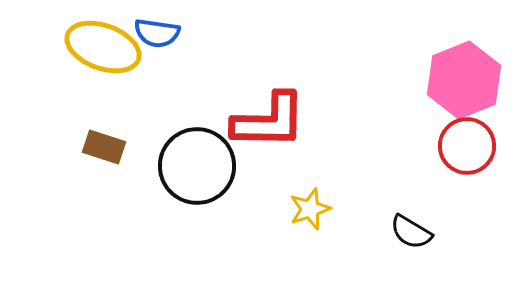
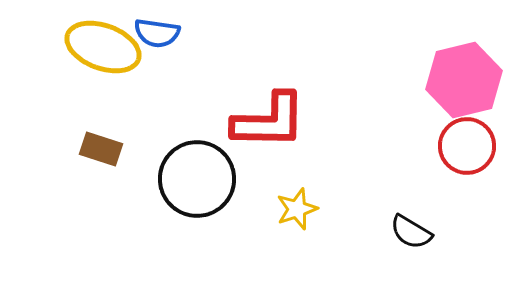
pink hexagon: rotated 8 degrees clockwise
brown rectangle: moved 3 px left, 2 px down
black circle: moved 13 px down
yellow star: moved 13 px left
